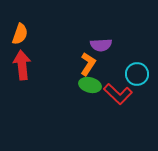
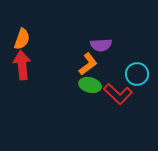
orange semicircle: moved 2 px right, 5 px down
orange L-shape: rotated 20 degrees clockwise
